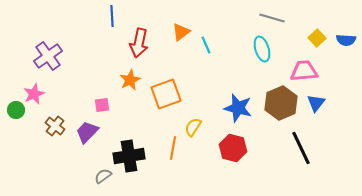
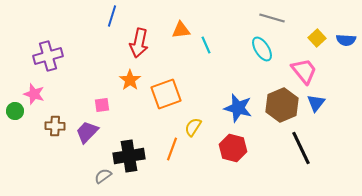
blue line: rotated 20 degrees clockwise
orange triangle: moved 2 px up; rotated 30 degrees clockwise
cyan ellipse: rotated 15 degrees counterclockwise
purple cross: rotated 20 degrees clockwise
pink trapezoid: rotated 56 degrees clockwise
orange star: rotated 10 degrees counterclockwise
pink star: rotated 30 degrees counterclockwise
brown hexagon: moved 1 px right, 2 px down
green circle: moved 1 px left, 1 px down
brown cross: rotated 36 degrees counterclockwise
orange line: moved 1 px left, 1 px down; rotated 10 degrees clockwise
